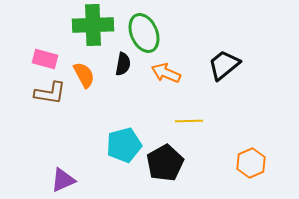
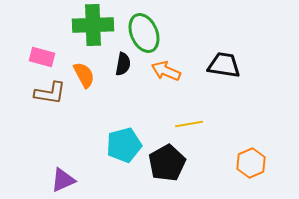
pink rectangle: moved 3 px left, 2 px up
black trapezoid: rotated 48 degrees clockwise
orange arrow: moved 2 px up
yellow line: moved 3 px down; rotated 8 degrees counterclockwise
black pentagon: moved 2 px right
